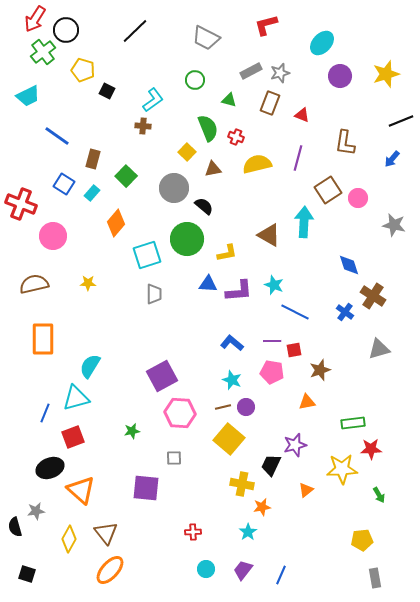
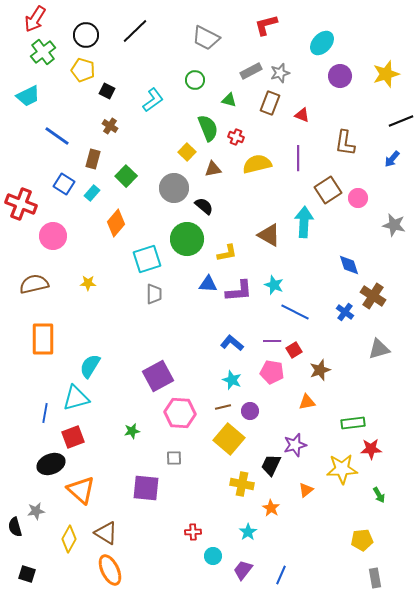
black circle at (66, 30): moved 20 px right, 5 px down
brown cross at (143, 126): moved 33 px left; rotated 28 degrees clockwise
purple line at (298, 158): rotated 15 degrees counterclockwise
cyan square at (147, 255): moved 4 px down
red square at (294, 350): rotated 21 degrees counterclockwise
purple square at (162, 376): moved 4 px left
purple circle at (246, 407): moved 4 px right, 4 px down
blue line at (45, 413): rotated 12 degrees counterclockwise
black ellipse at (50, 468): moved 1 px right, 4 px up
orange star at (262, 507): moved 9 px right, 1 px down; rotated 30 degrees counterclockwise
brown triangle at (106, 533): rotated 20 degrees counterclockwise
cyan circle at (206, 569): moved 7 px right, 13 px up
orange ellipse at (110, 570): rotated 68 degrees counterclockwise
